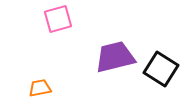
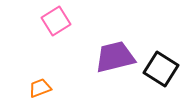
pink square: moved 2 px left, 2 px down; rotated 16 degrees counterclockwise
orange trapezoid: rotated 10 degrees counterclockwise
